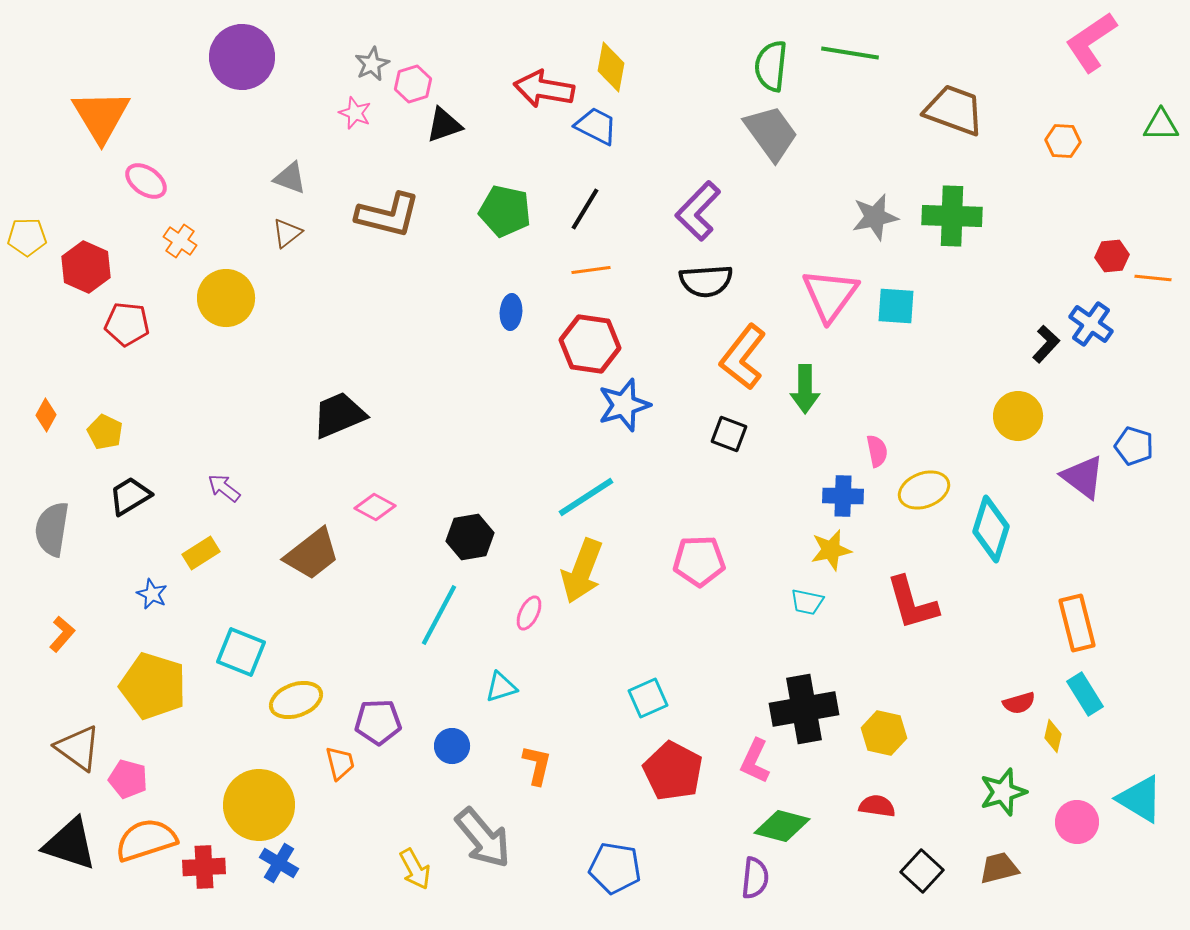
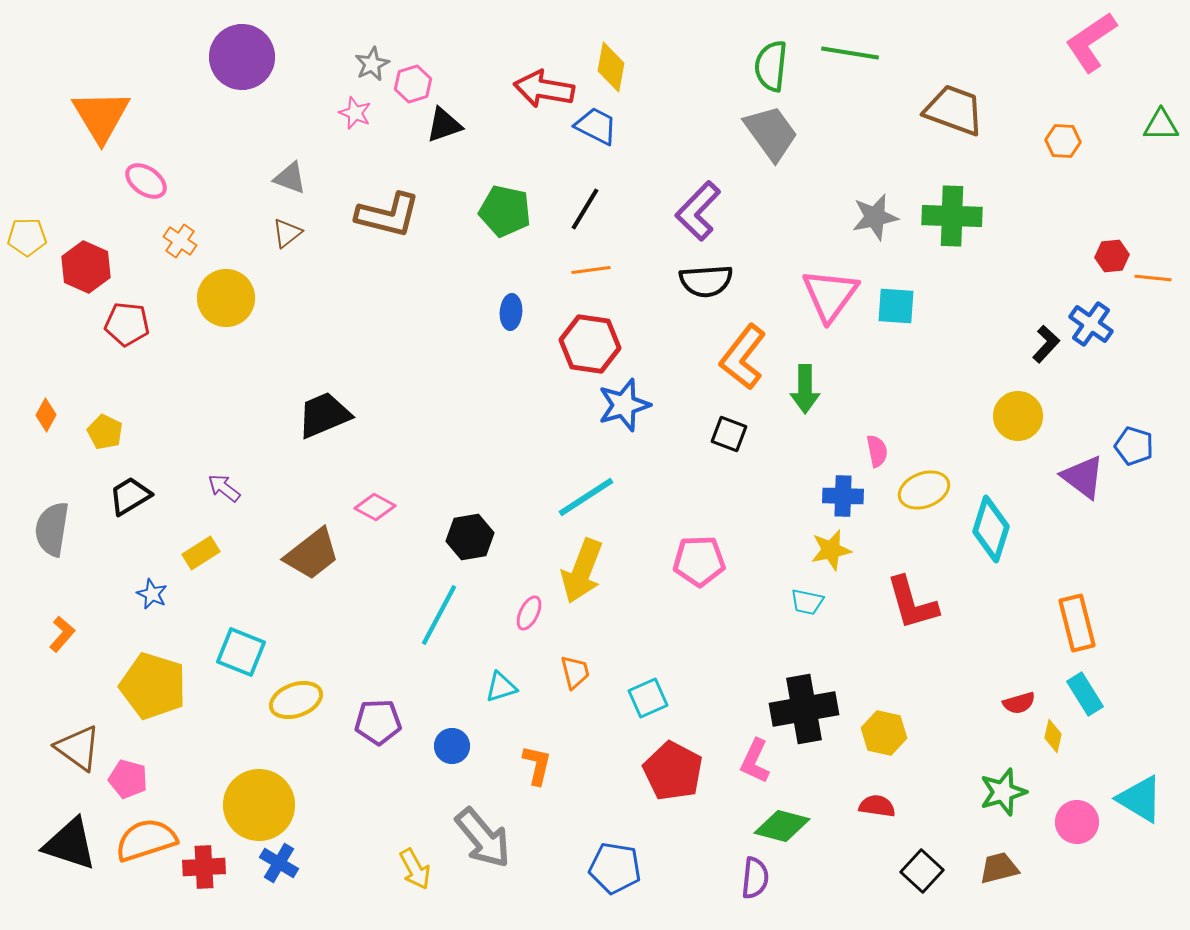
black trapezoid at (339, 415): moved 15 px left
orange trapezoid at (340, 763): moved 235 px right, 91 px up
